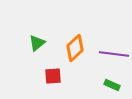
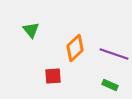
green triangle: moved 6 px left, 13 px up; rotated 30 degrees counterclockwise
purple line: rotated 12 degrees clockwise
green rectangle: moved 2 px left
